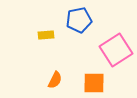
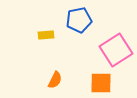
orange square: moved 7 px right
